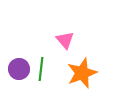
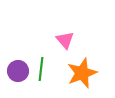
purple circle: moved 1 px left, 2 px down
